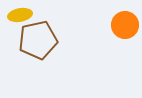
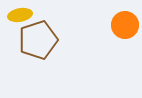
brown pentagon: rotated 6 degrees counterclockwise
